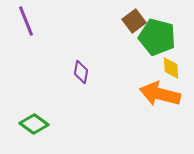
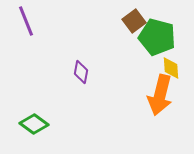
orange arrow: moved 1 px down; rotated 90 degrees counterclockwise
